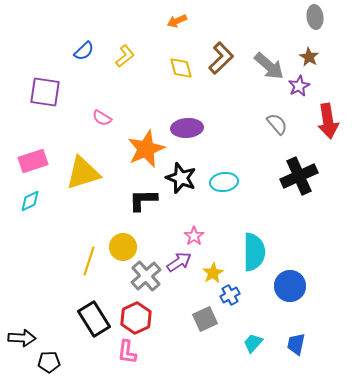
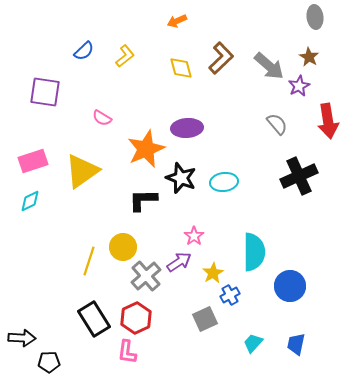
yellow triangle: moved 1 px left, 2 px up; rotated 18 degrees counterclockwise
